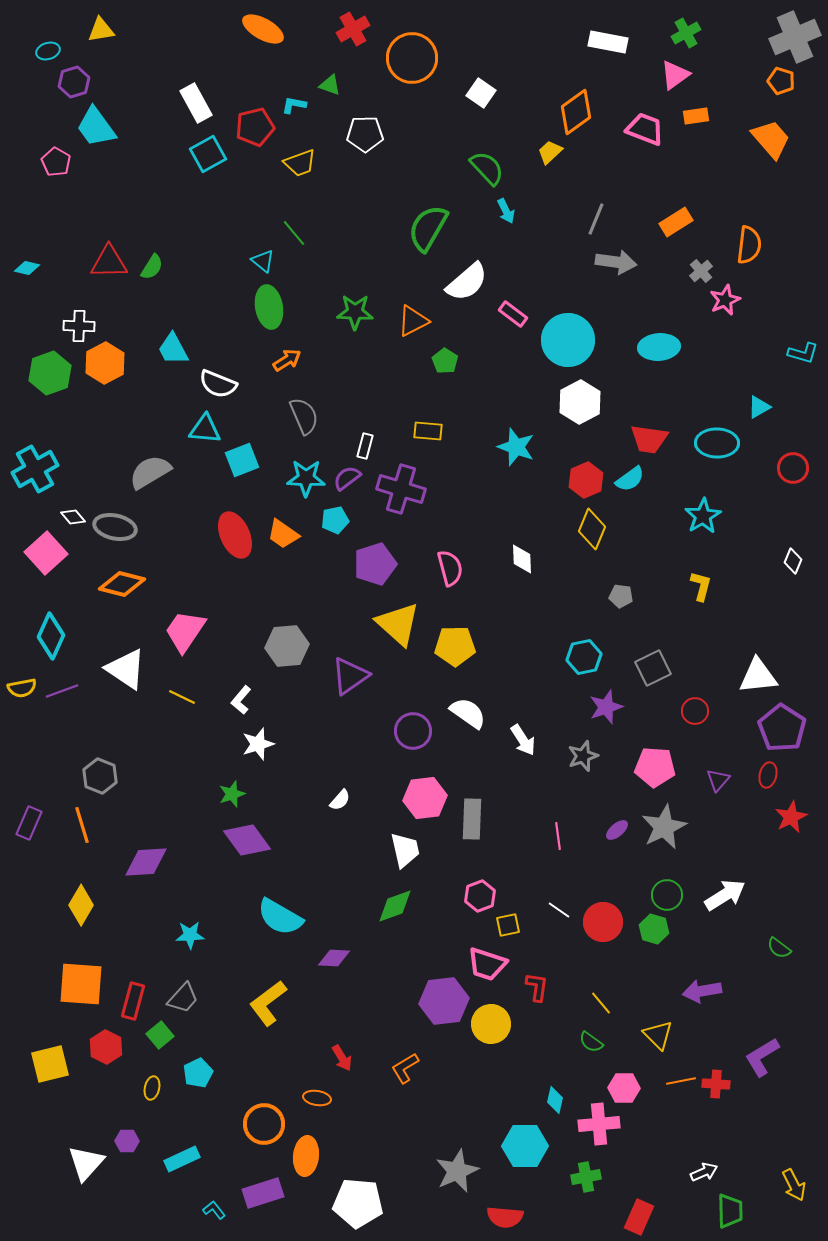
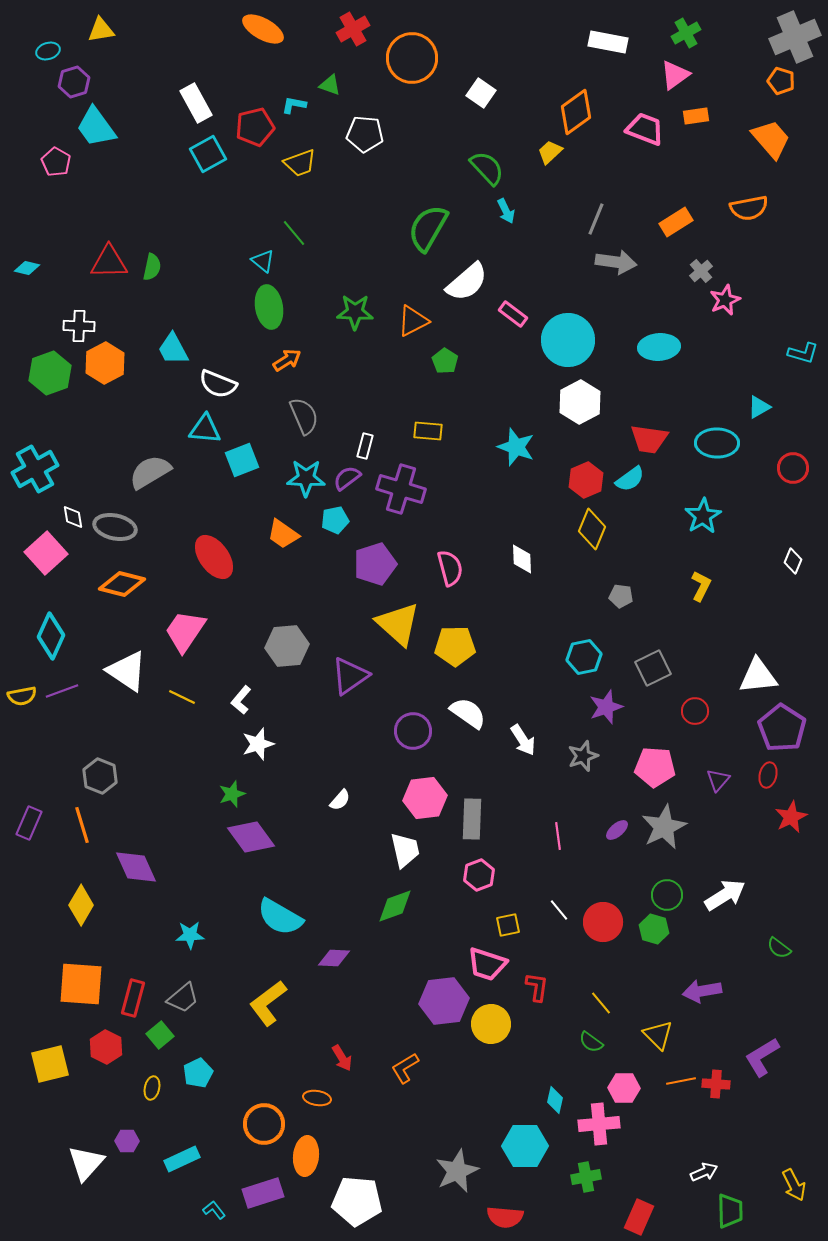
white pentagon at (365, 134): rotated 6 degrees clockwise
orange semicircle at (749, 245): moved 37 px up; rotated 72 degrees clockwise
green semicircle at (152, 267): rotated 20 degrees counterclockwise
white diamond at (73, 517): rotated 30 degrees clockwise
red ellipse at (235, 535): moved 21 px left, 22 px down; rotated 12 degrees counterclockwise
yellow L-shape at (701, 586): rotated 12 degrees clockwise
white triangle at (126, 669): moved 1 px right, 2 px down
yellow semicircle at (22, 688): moved 8 px down
purple diamond at (247, 840): moved 4 px right, 3 px up
purple diamond at (146, 862): moved 10 px left, 5 px down; rotated 69 degrees clockwise
pink hexagon at (480, 896): moved 1 px left, 21 px up
white line at (559, 910): rotated 15 degrees clockwise
gray trapezoid at (183, 998): rotated 8 degrees clockwise
red rectangle at (133, 1001): moved 3 px up
white pentagon at (358, 1203): moved 1 px left, 2 px up
